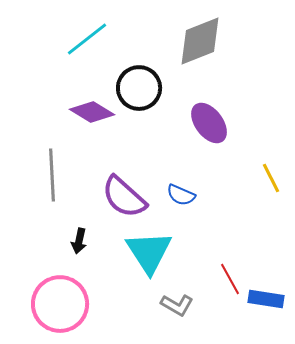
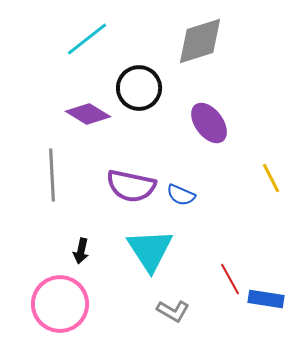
gray diamond: rotated 4 degrees clockwise
purple diamond: moved 4 px left, 2 px down
purple semicircle: moved 7 px right, 11 px up; rotated 30 degrees counterclockwise
black arrow: moved 2 px right, 10 px down
cyan triangle: moved 1 px right, 2 px up
gray L-shape: moved 4 px left, 6 px down
